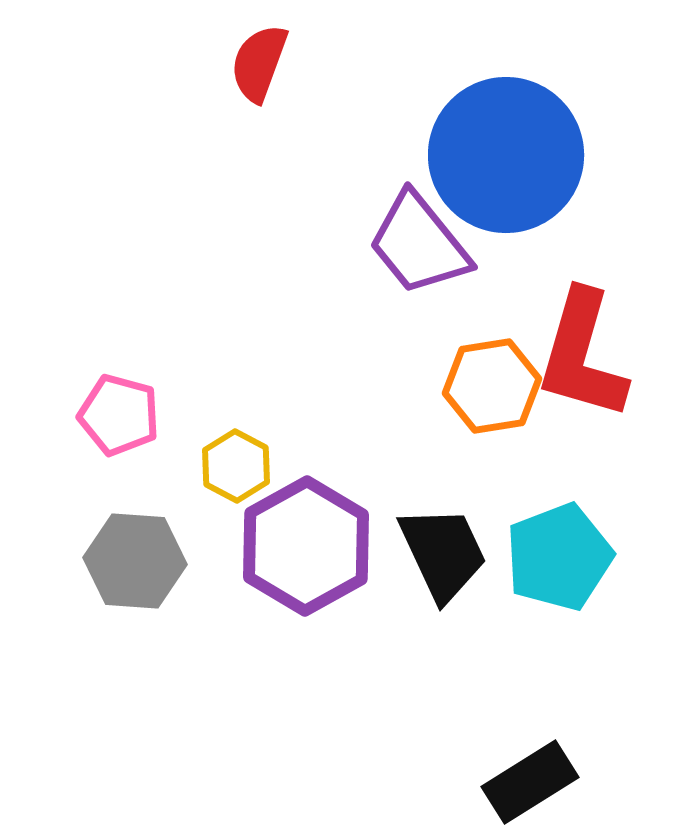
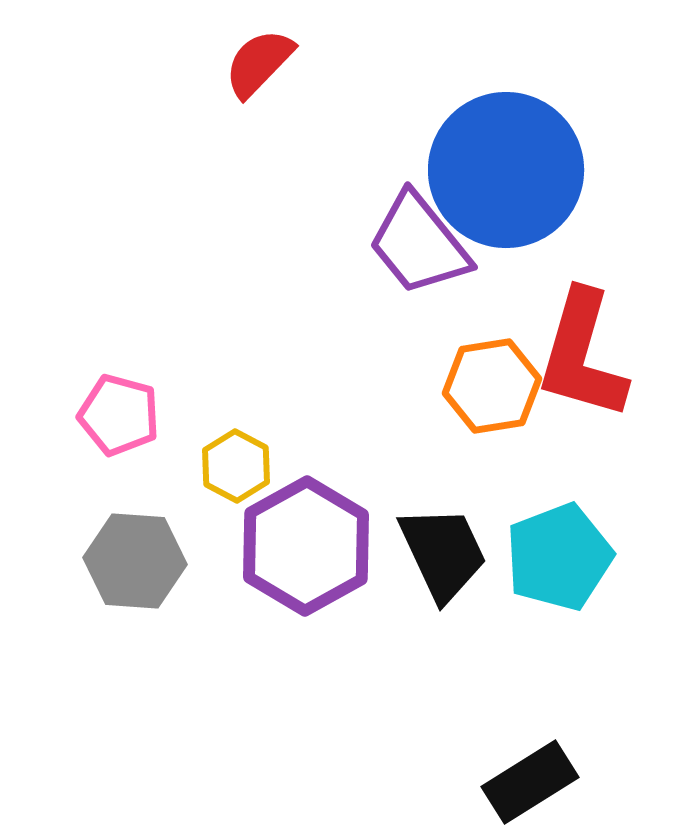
red semicircle: rotated 24 degrees clockwise
blue circle: moved 15 px down
